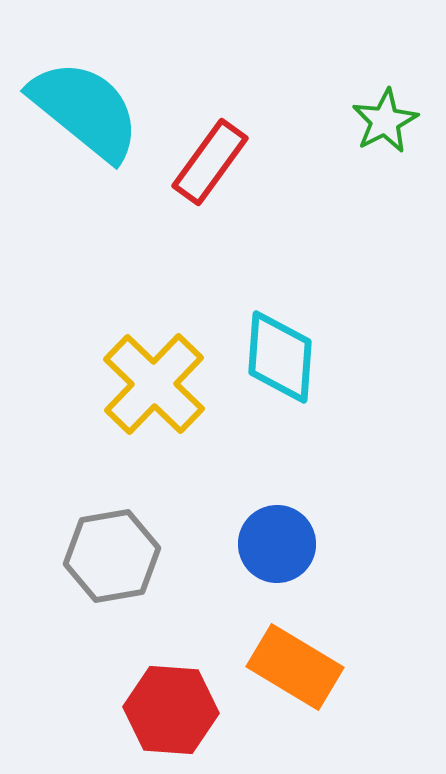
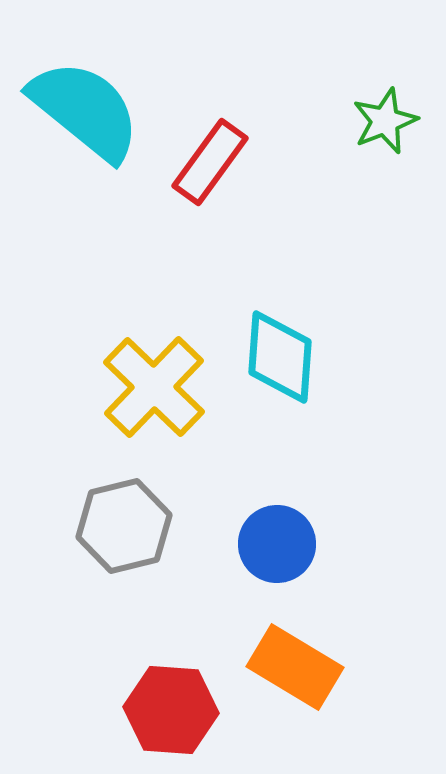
green star: rotated 6 degrees clockwise
yellow cross: moved 3 px down
gray hexagon: moved 12 px right, 30 px up; rotated 4 degrees counterclockwise
